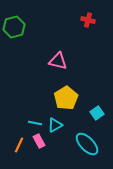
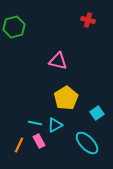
cyan ellipse: moved 1 px up
